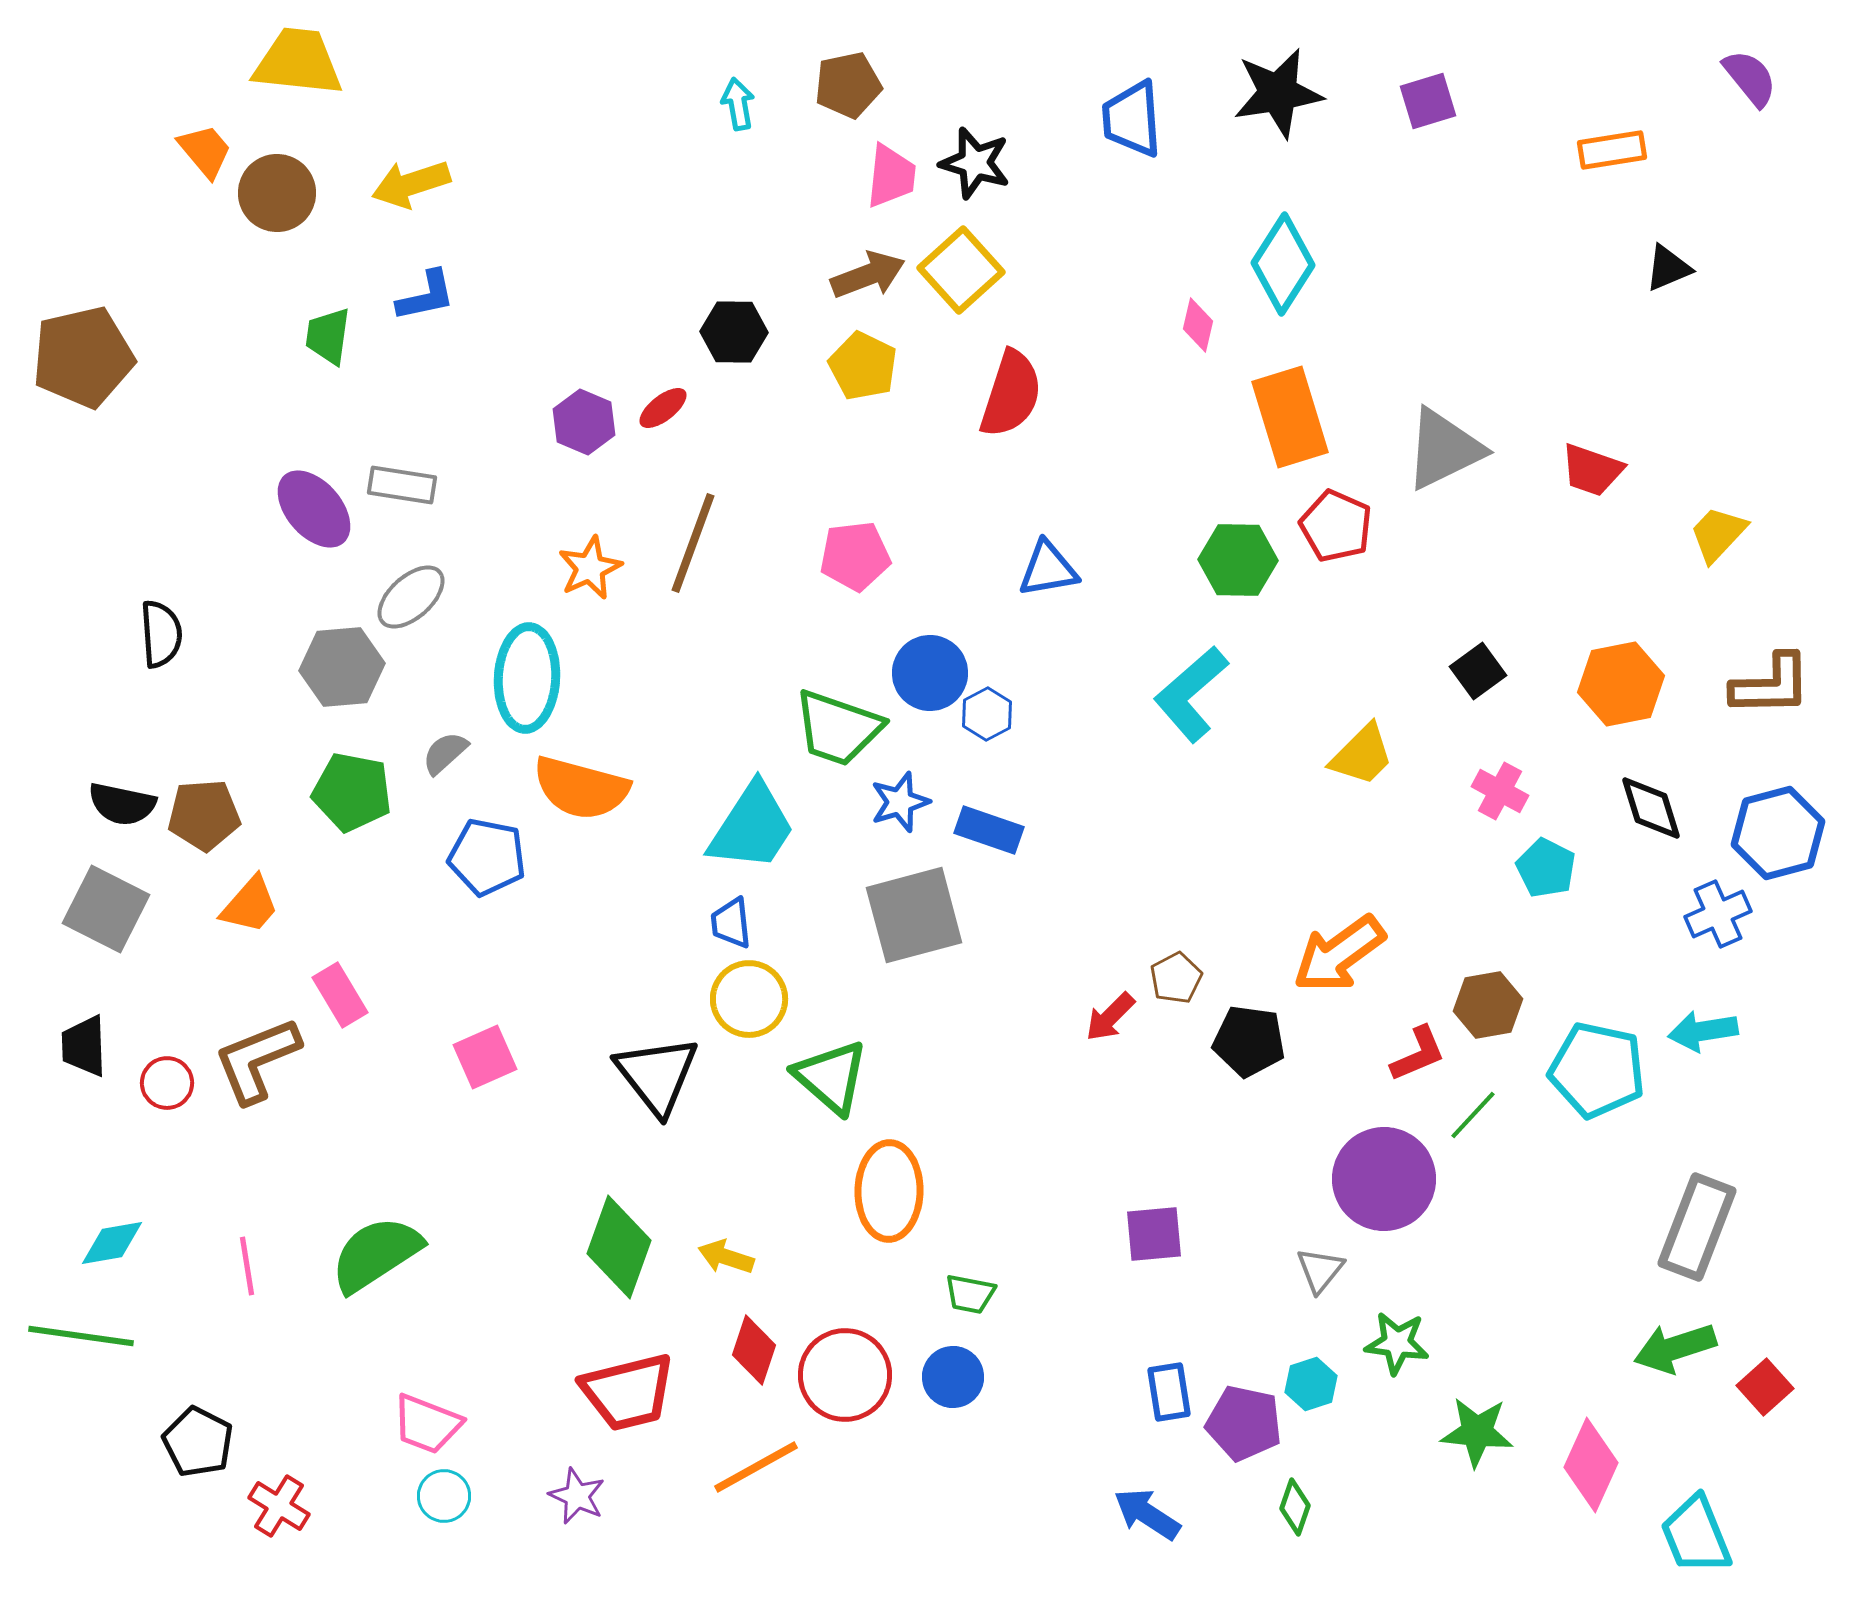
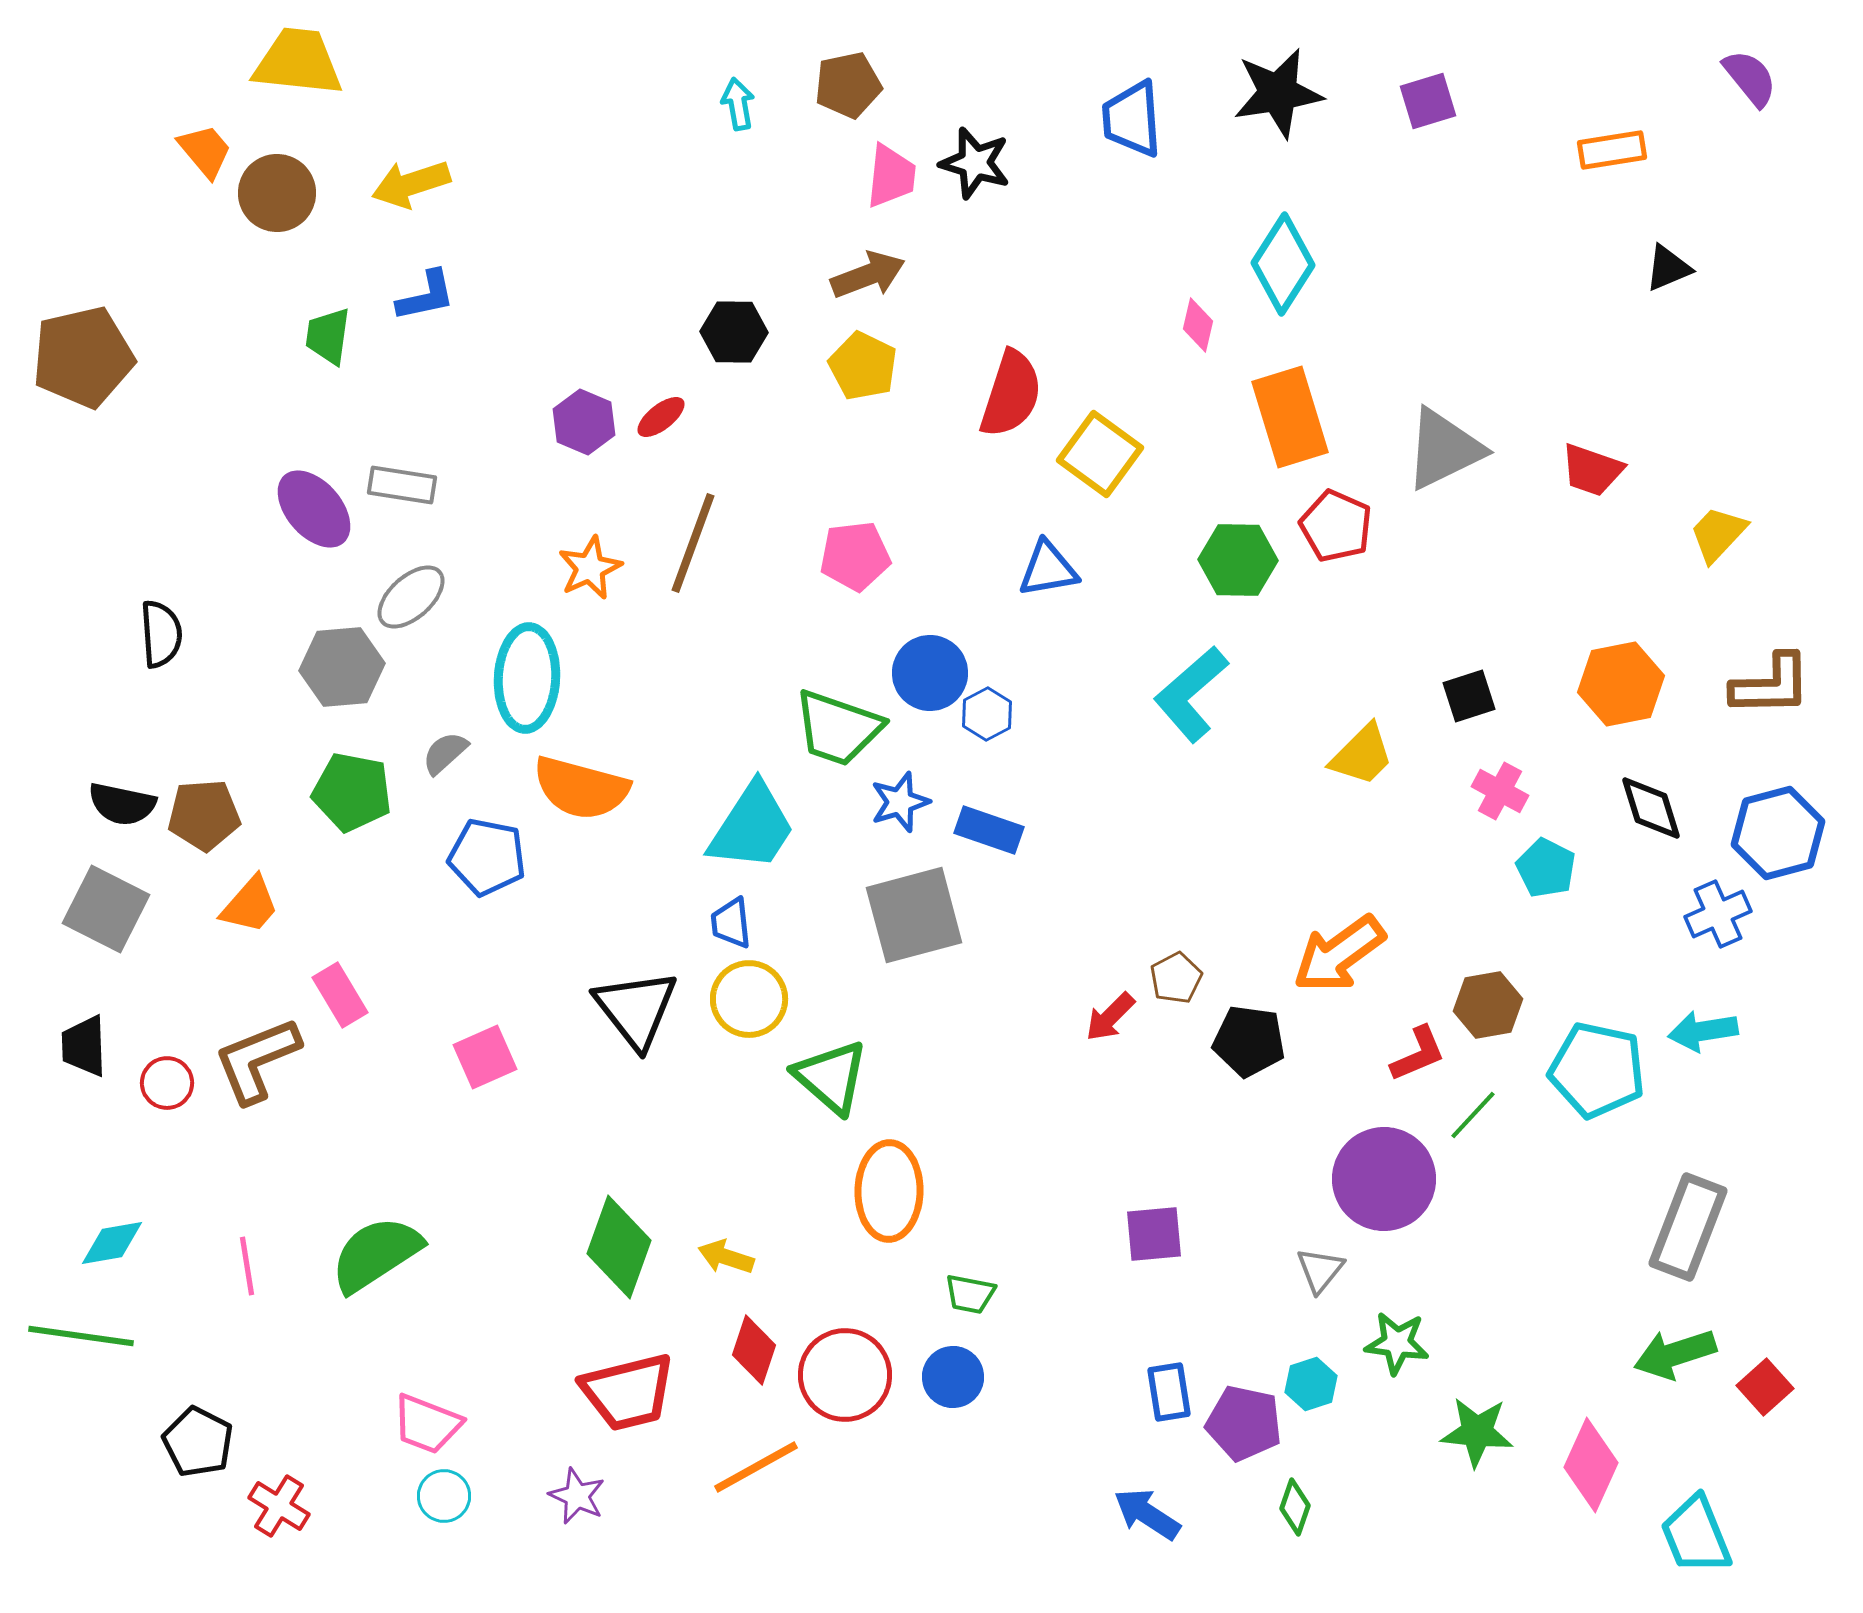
yellow square at (961, 270): moved 139 px right, 184 px down; rotated 12 degrees counterclockwise
red ellipse at (663, 408): moved 2 px left, 9 px down
black square at (1478, 671): moved 9 px left, 25 px down; rotated 18 degrees clockwise
black triangle at (657, 1075): moved 21 px left, 66 px up
gray rectangle at (1697, 1227): moved 9 px left
green arrow at (1675, 1348): moved 6 px down
